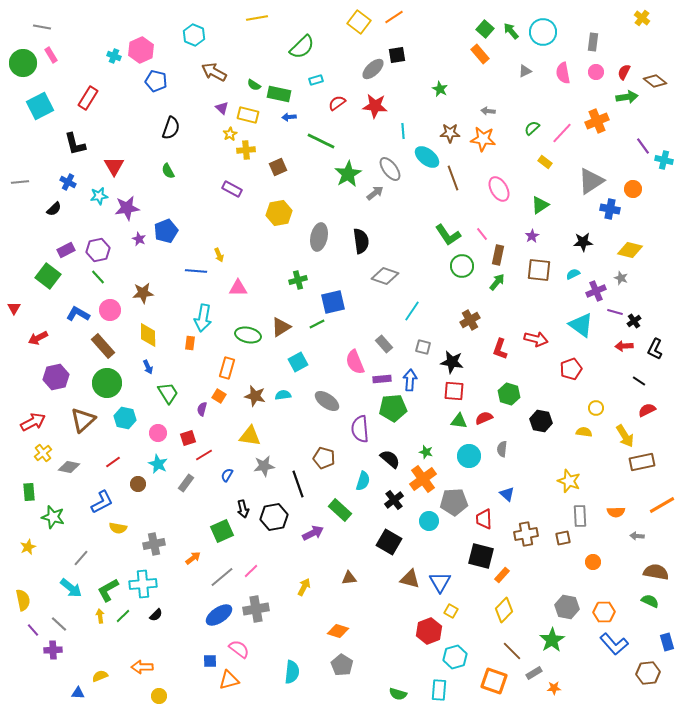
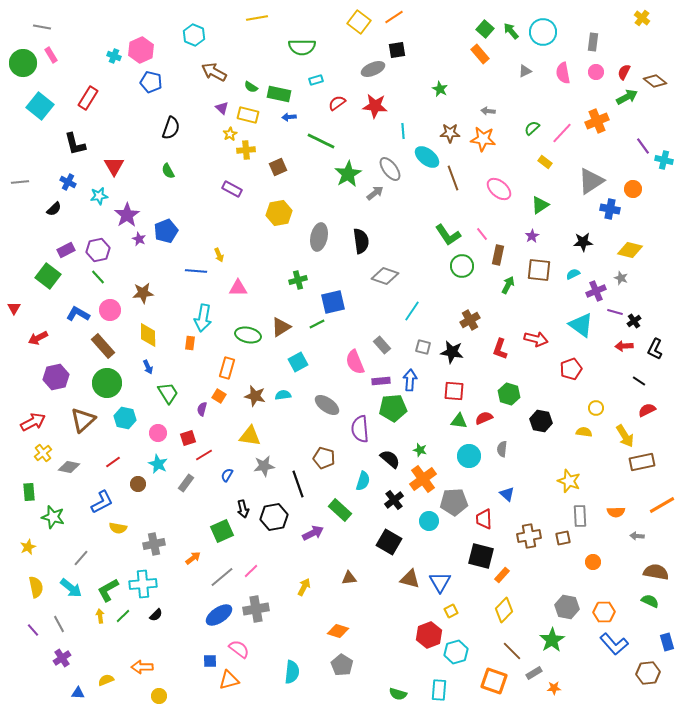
green semicircle at (302, 47): rotated 44 degrees clockwise
black square at (397, 55): moved 5 px up
gray ellipse at (373, 69): rotated 20 degrees clockwise
blue pentagon at (156, 81): moved 5 px left, 1 px down
green semicircle at (254, 85): moved 3 px left, 2 px down
green arrow at (627, 97): rotated 20 degrees counterclockwise
cyan square at (40, 106): rotated 24 degrees counterclockwise
pink ellipse at (499, 189): rotated 20 degrees counterclockwise
purple star at (127, 208): moved 7 px down; rotated 25 degrees counterclockwise
green arrow at (497, 282): moved 11 px right, 3 px down; rotated 12 degrees counterclockwise
gray rectangle at (384, 344): moved 2 px left, 1 px down
black star at (452, 362): moved 10 px up
purple rectangle at (382, 379): moved 1 px left, 2 px down
gray ellipse at (327, 401): moved 4 px down
green star at (426, 452): moved 6 px left, 2 px up
brown cross at (526, 534): moved 3 px right, 2 px down
yellow semicircle at (23, 600): moved 13 px right, 13 px up
yellow square at (451, 611): rotated 32 degrees clockwise
gray line at (59, 624): rotated 18 degrees clockwise
red hexagon at (429, 631): moved 4 px down
purple cross at (53, 650): moved 9 px right, 8 px down; rotated 30 degrees counterclockwise
cyan hexagon at (455, 657): moved 1 px right, 5 px up
yellow semicircle at (100, 676): moved 6 px right, 4 px down
